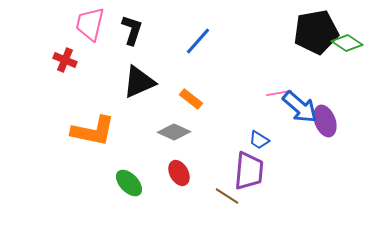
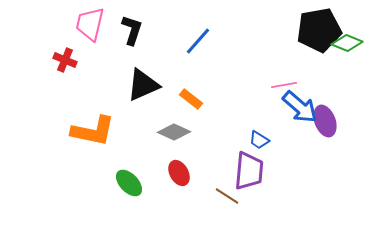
black pentagon: moved 3 px right, 2 px up
green diamond: rotated 12 degrees counterclockwise
black triangle: moved 4 px right, 3 px down
pink line: moved 5 px right, 8 px up
